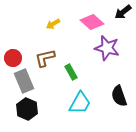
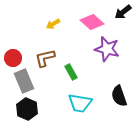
purple star: moved 1 px down
cyan trapezoid: rotated 70 degrees clockwise
